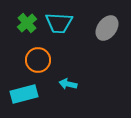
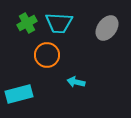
green cross: rotated 12 degrees clockwise
orange circle: moved 9 px right, 5 px up
cyan arrow: moved 8 px right, 2 px up
cyan rectangle: moved 5 px left
